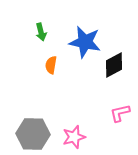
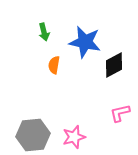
green arrow: moved 3 px right
orange semicircle: moved 3 px right
gray hexagon: moved 1 px down; rotated 8 degrees counterclockwise
